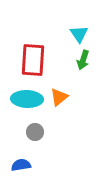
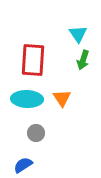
cyan triangle: moved 1 px left
orange triangle: moved 3 px right, 1 px down; rotated 24 degrees counterclockwise
gray circle: moved 1 px right, 1 px down
blue semicircle: moved 2 px right; rotated 24 degrees counterclockwise
